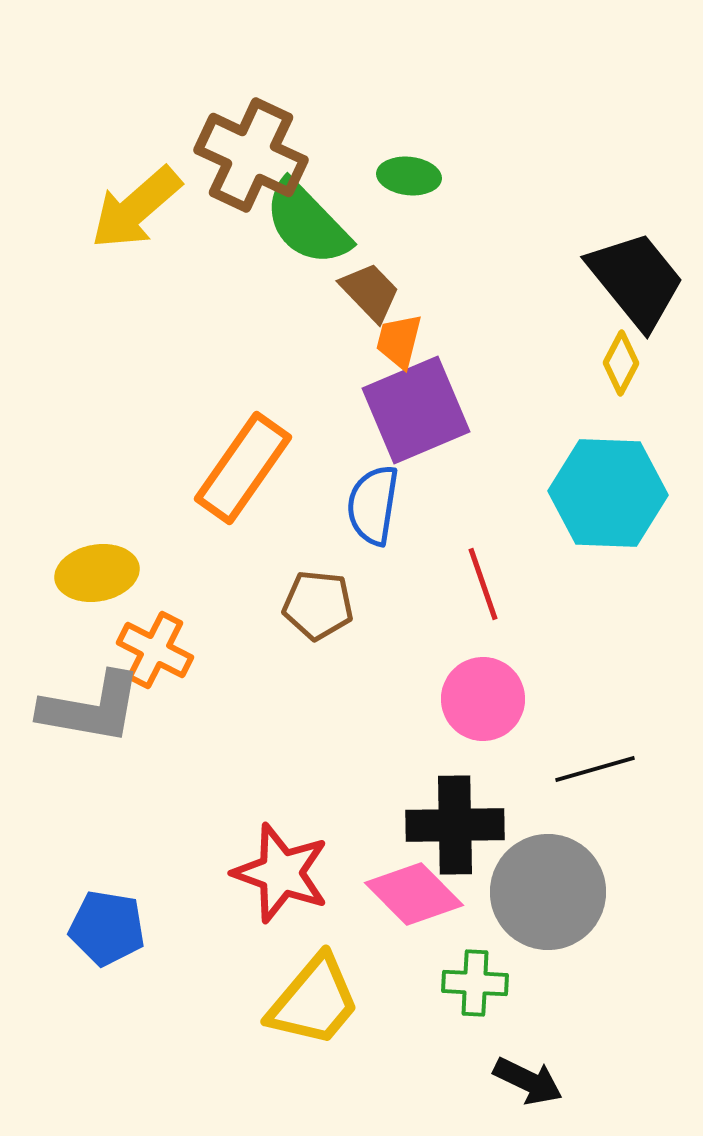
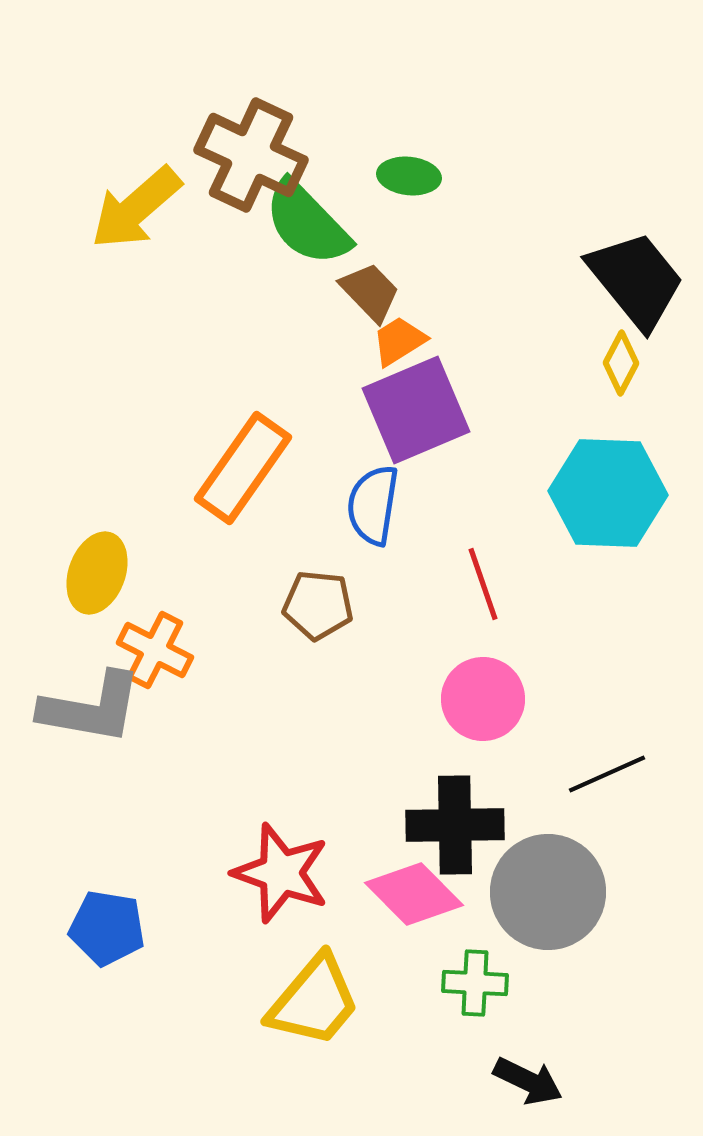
orange trapezoid: rotated 44 degrees clockwise
yellow ellipse: rotated 60 degrees counterclockwise
black line: moved 12 px right, 5 px down; rotated 8 degrees counterclockwise
